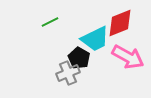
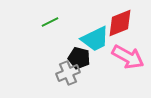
black pentagon: rotated 15 degrees counterclockwise
